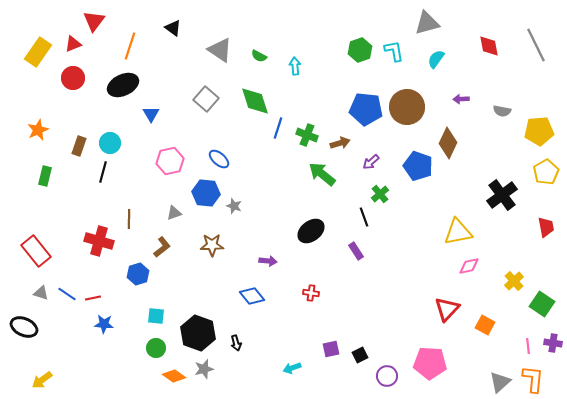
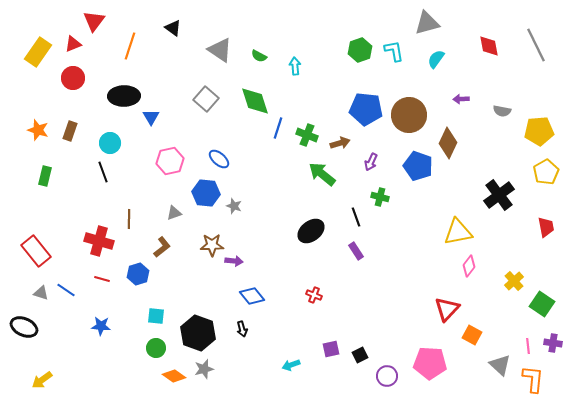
black ellipse at (123, 85): moved 1 px right, 11 px down; rotated 24 degrees clockwise
brown circle at (407, 107): moved 2 px right, 8 px down
blue triangle at (151, 114): moved 3 px down
orange star at (38, 130): rotated 30 degrees counterclockwise
brown rectangle at (79, 146): moved 9 px left, 15 px up
purple arrow at (371, 162): rotated 24 degrees counterclockwise
black line at (103, 172): rotated 35 degrees counterclockwise
green cross at (380, 194): moved 3 px down; rotated 36 degrees counterclockwise
black cross at (502, 195): moved 3 px left
black line at (364, 217): moved 8 px left
purple arrow at (268, 261): moved 34 px left
pink diamond at (469, 266): rotated 40 degrees counterclockwise
red cross at (311, 293): moved 3 px right, 2 px down; rotated 14 degrees clockwise
blue line at (67, 294): moved 1 px left, 4 px up
red line at (93, 298): moved 9 px right, 19 px up; rotated 28 degrees clockwise
blue star at (104, 324): moved 3 px left, 2 px down
orange square at (485, 325): moved 13 px left, 10 px down
black arrow at (236, 343): moved 6 px right, 14 px up
cyan arrow at (292, 368): moved 1 px left, 3 px up
gray triangle at (500, 382): moved 17 px up; rotated 35 degrees counterclockwise
